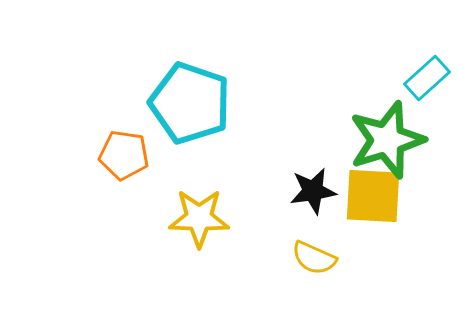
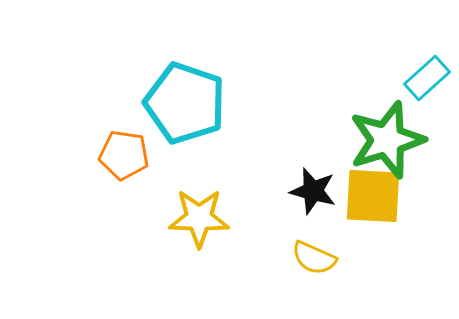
cyan pentagon: moved 5 px left
black star: rotated 24 degrees clockwise
